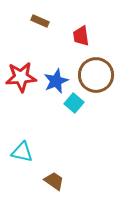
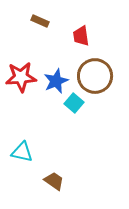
brown circle: moved 1 px left, 1 px down
